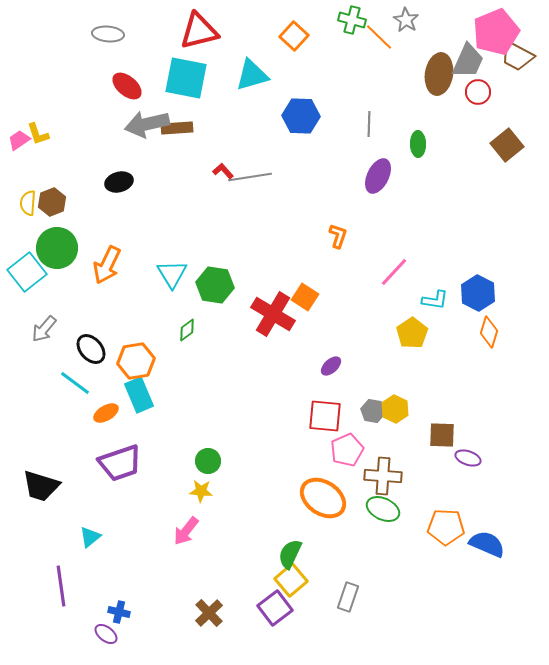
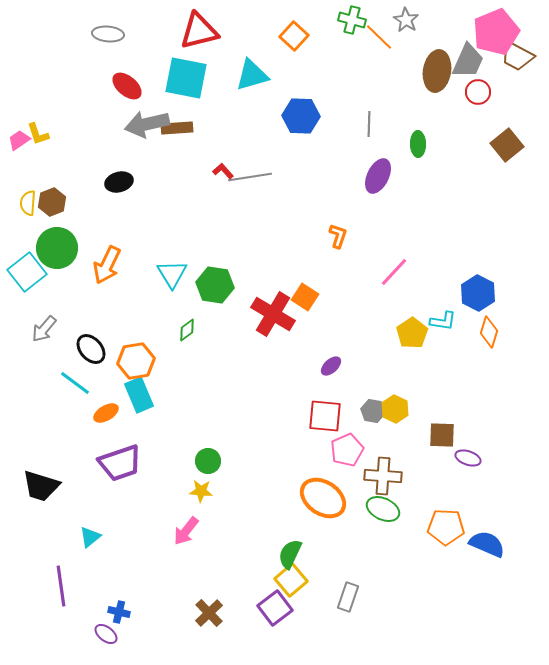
brown ellipse at (439, 74): moved 2 px left, 3 px up
cyan L-shape at (435, 300): moved 8 px right, 21 px down
